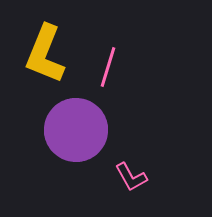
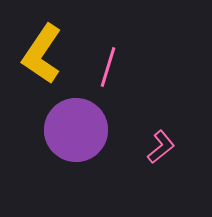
yellow L-shape: moved 3 px left; rotated 12 degrees clockwise
pink L-shape: moved 30 px right, 30 px up; rotated 100 degrees counterclockwise
